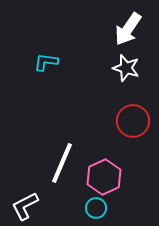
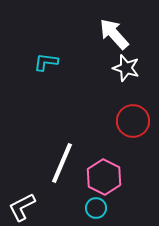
white arrow: moved 14 px left, 5 px down; rotated 104 degrees clockwise
pink hexagon: rotated 8 degrees counterclockwise
white L-shape: moved 3 px left, 1 px down
